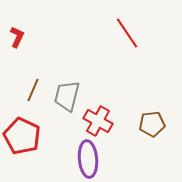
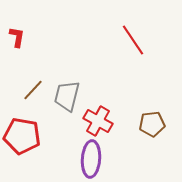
red line: moved 6 px right, 7 px down
red L-shape: rotated 15 degrees counterclockwise
brown line: rotated 20 degrees clockwise
red pentagon: rotated 15 degrees counterclockwise
purple ellipse: moved 3 px right; rotated 9 degrees clockwise
